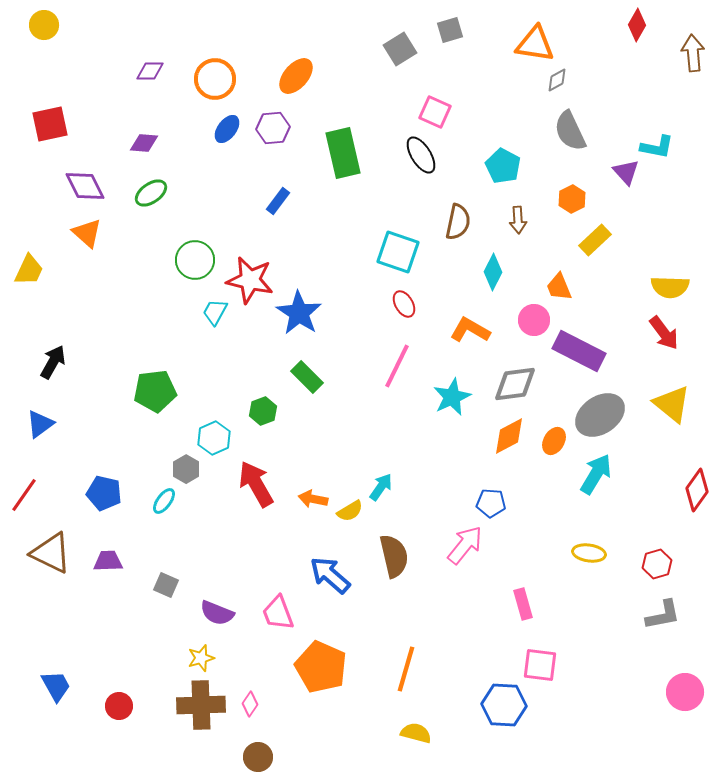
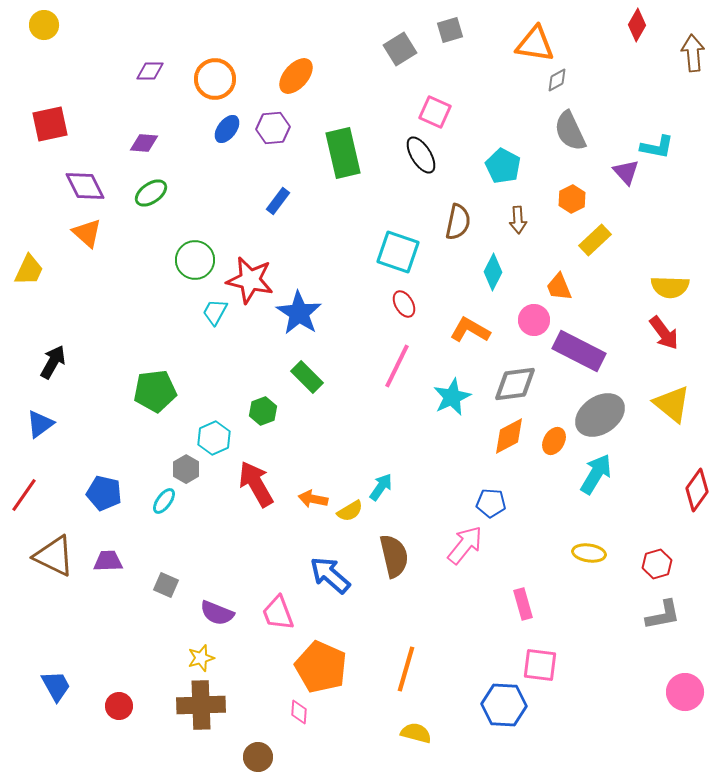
brown triangle at (51, 553): moved 3 px right, 3 px down
pink diamond at (250, 704): moved 49 px right, 8 px down; rotated 30 degrees counterclockwise
